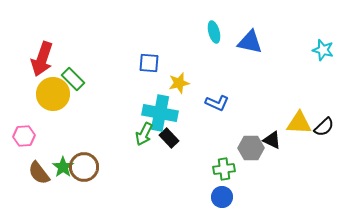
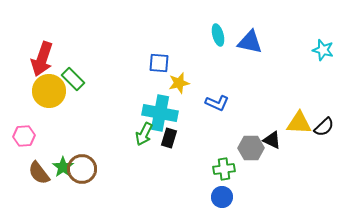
cyan ellipse: moved 4 px right, 3 px down
blue square: moved 10 px right
yellow circle: moved 4 px left, 3 px up
black rectangle: rotated 60 degrees clockwise
brown circle: moved 2 px left, 2 px down
